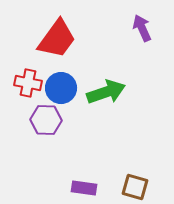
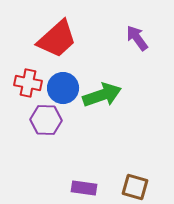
purple arrow: moved 5 px left, 10 px down; rotated 12 degrees counterclockwise
red trapezoid: rotated 12 degrees clockwise
blue circle: moved 2 px right
green arrow: moved 4 px left, 3 px down
